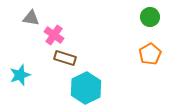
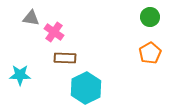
pink cross: moved 3 px up
orange pentagon: moved 1 px up
brown rectangle: rotated 15 degrees counterclockwise
cyan star: rotated 20 degrees clockwise
